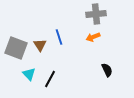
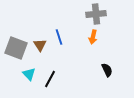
orange arrow: rotated 56 degrees counterclockwise
